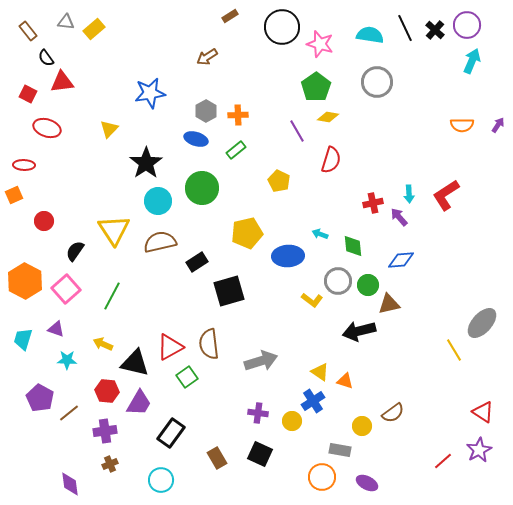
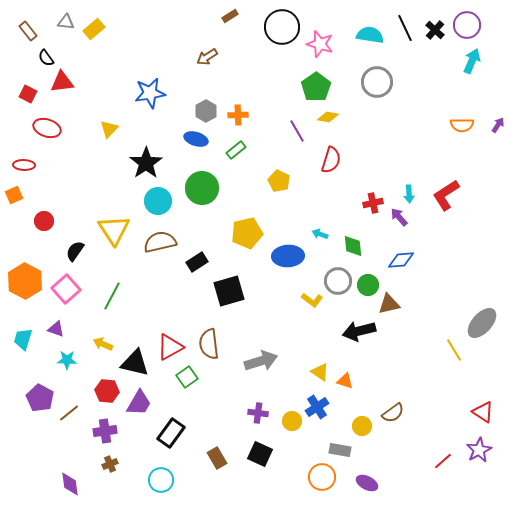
blue cross at (313, 401): moved 4 px right, 6 px down
